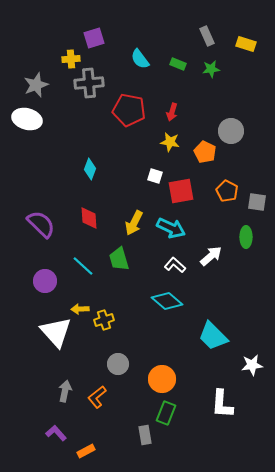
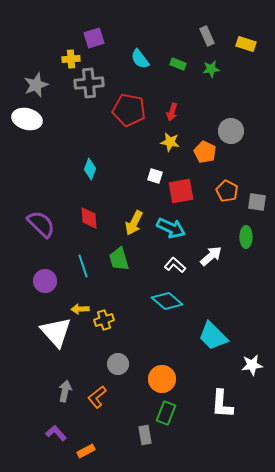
cyan line at (83, 266): rotated 30 degrees clockwise
